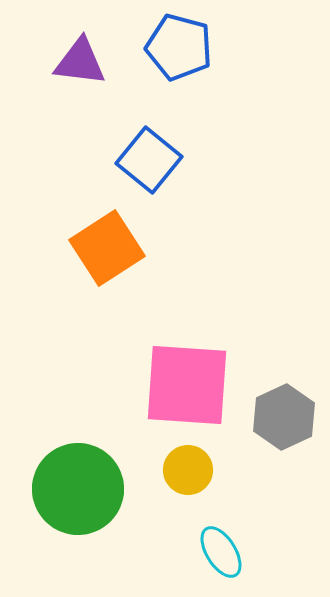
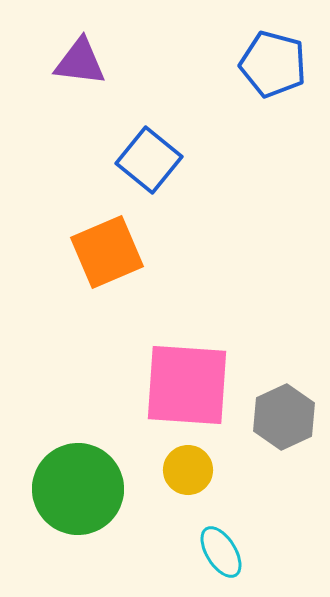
blue pentagon: moved 94 px right, 17 px down
orange square: moved 4 px down; rotated 10 degrees clockwise
